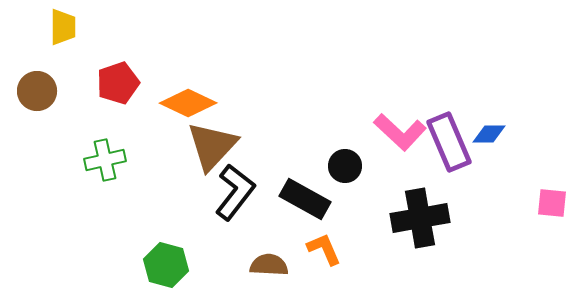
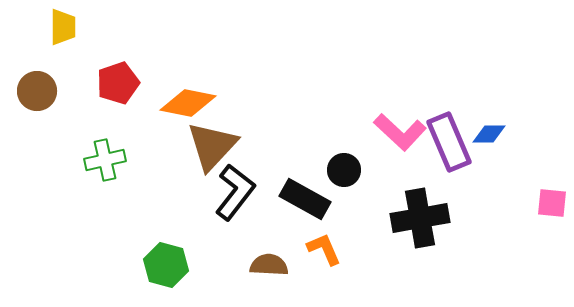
orange diamond: rotated 14 degrees counterclockwise
black circle: moved 1 px left, 4 px down
